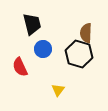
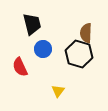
yellow triangle: moved 1 px down
